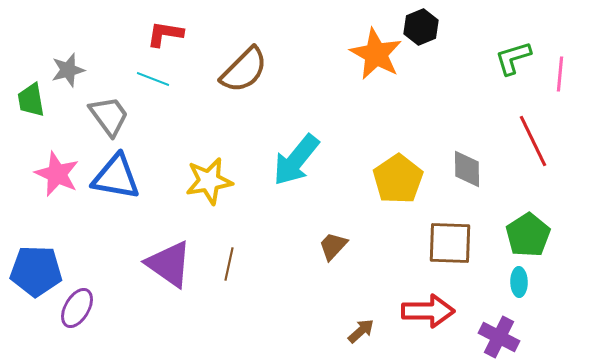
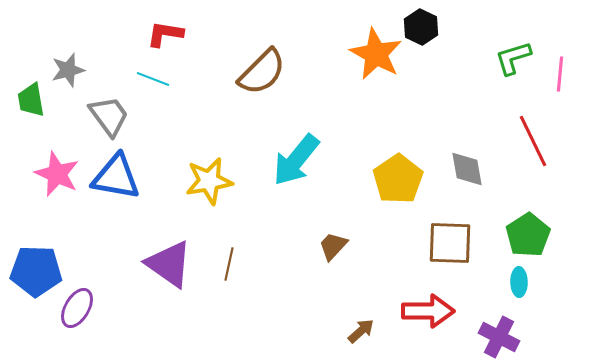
black hexagon: rotated 12 degrees counterclockwise
brown semicircle: moved 18 px right, 2 px down
gray diamond: rotated 9 degrees counterclockwise
